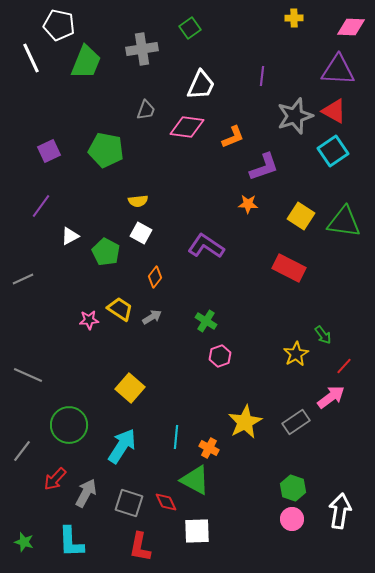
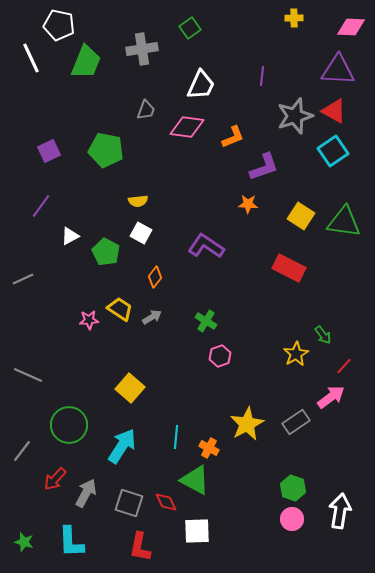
yellow star at (245, 422): moved 2 px right, 2 px down
